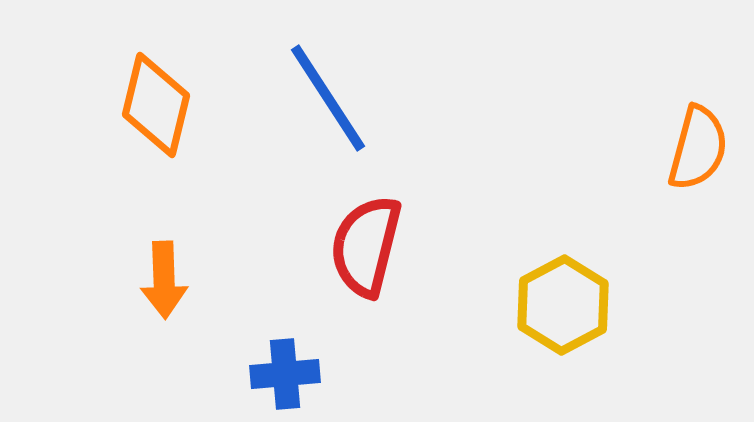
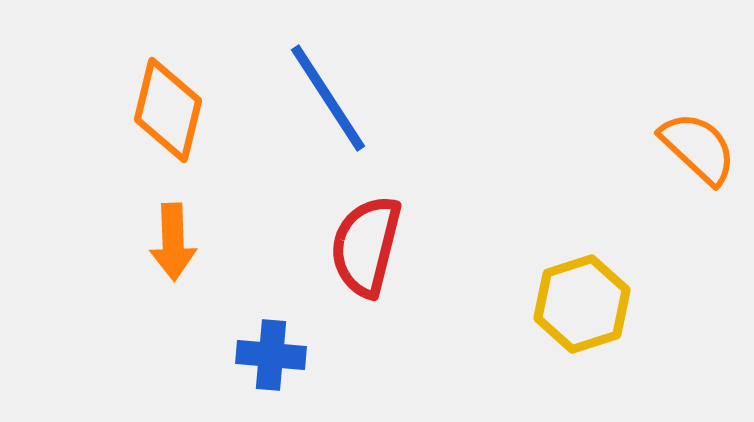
orange diamond: moved 12 px right, 5 px down
orange semicircle: rotated 62 degrees counterclockwise
orange arrow: moved 9 px right, 38 px up
yellow hexagon: moved 19 px right, 1 px up; rotated 10 degrees clockwise
blue cross: moved 14 px left, 19 px up; rotated 10 degrees clockwise
